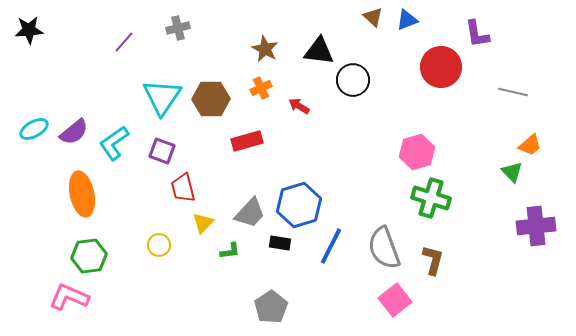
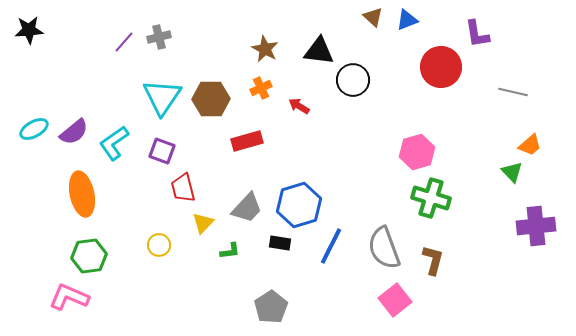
gray cross: moved 19 px left, 9 px down
gray trapezoid: moved 3 px left, 5 px up
